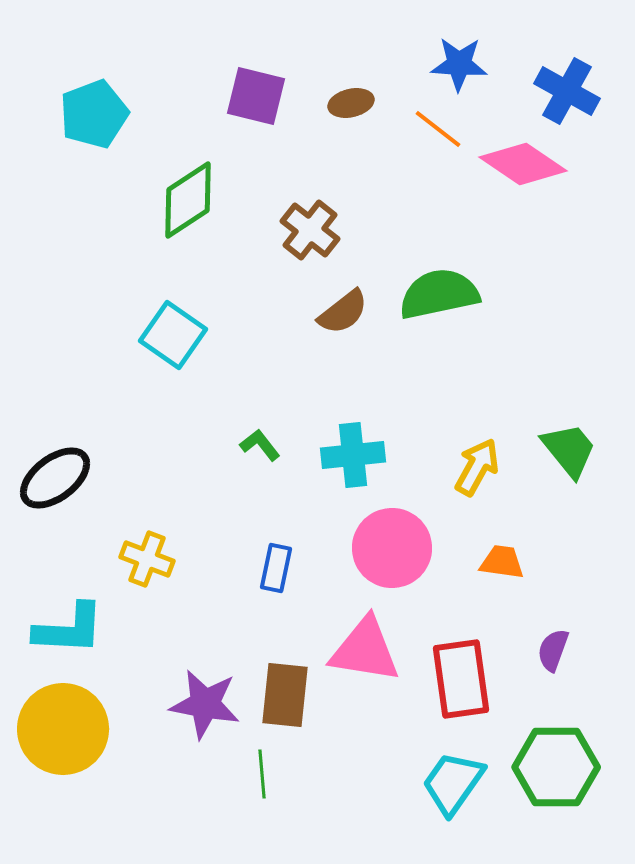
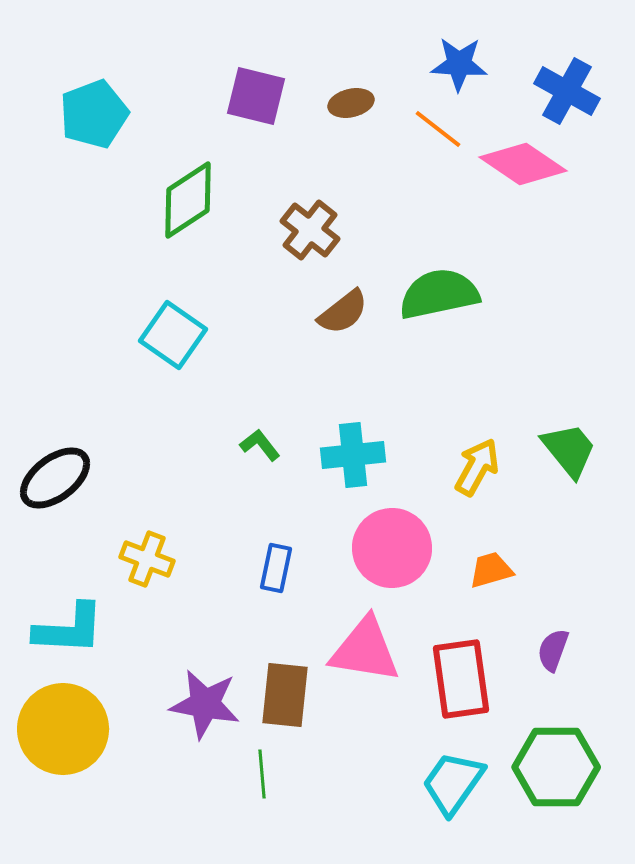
orange trapezoid: moved 11 px left, 8 px down; rotated 24 degrees counterclockwise
